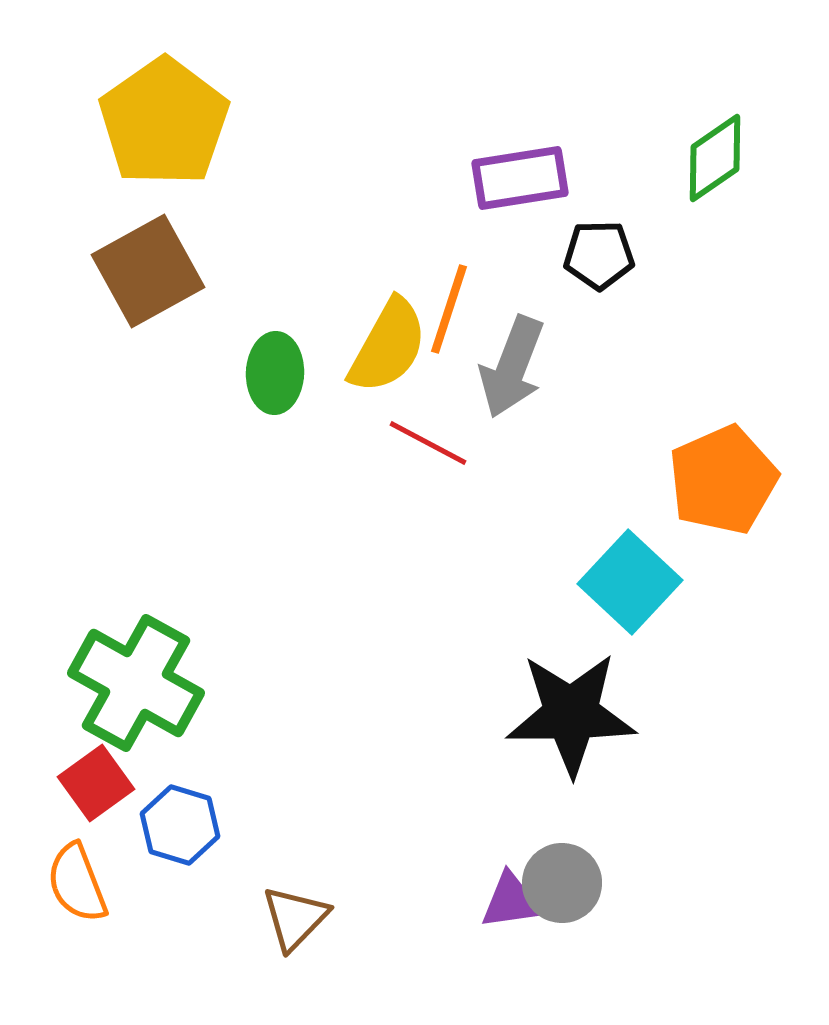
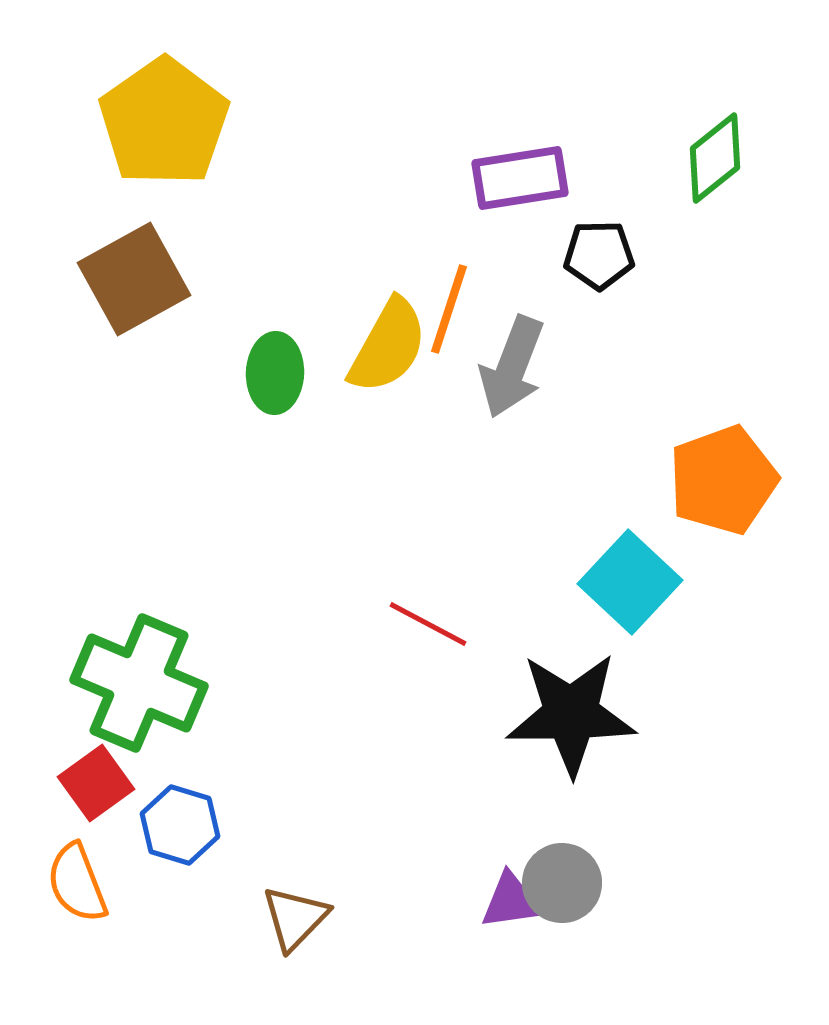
green diamond: rotated 4 degrees counterclockwise
brown square: moved 14 px left, 8 px down
red line: moved 181 px down
orange pentagon: rotated 4 degrees clockwise
green cross: moved 3 px right; rotated 6 degrees counterclockwise
